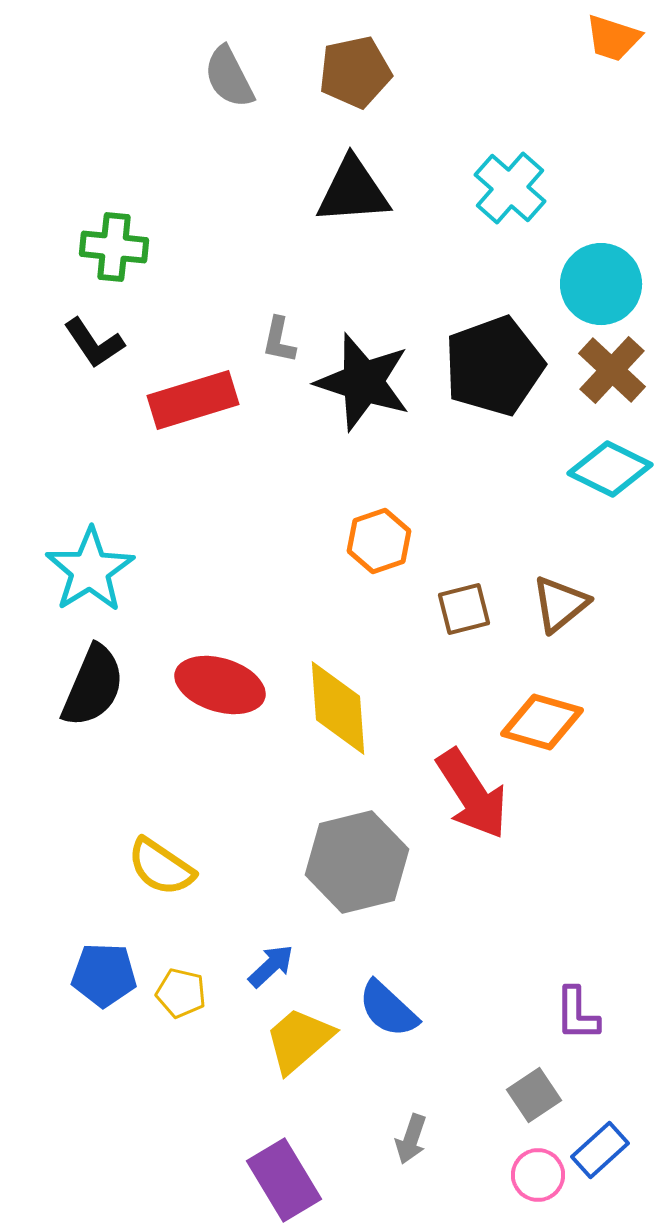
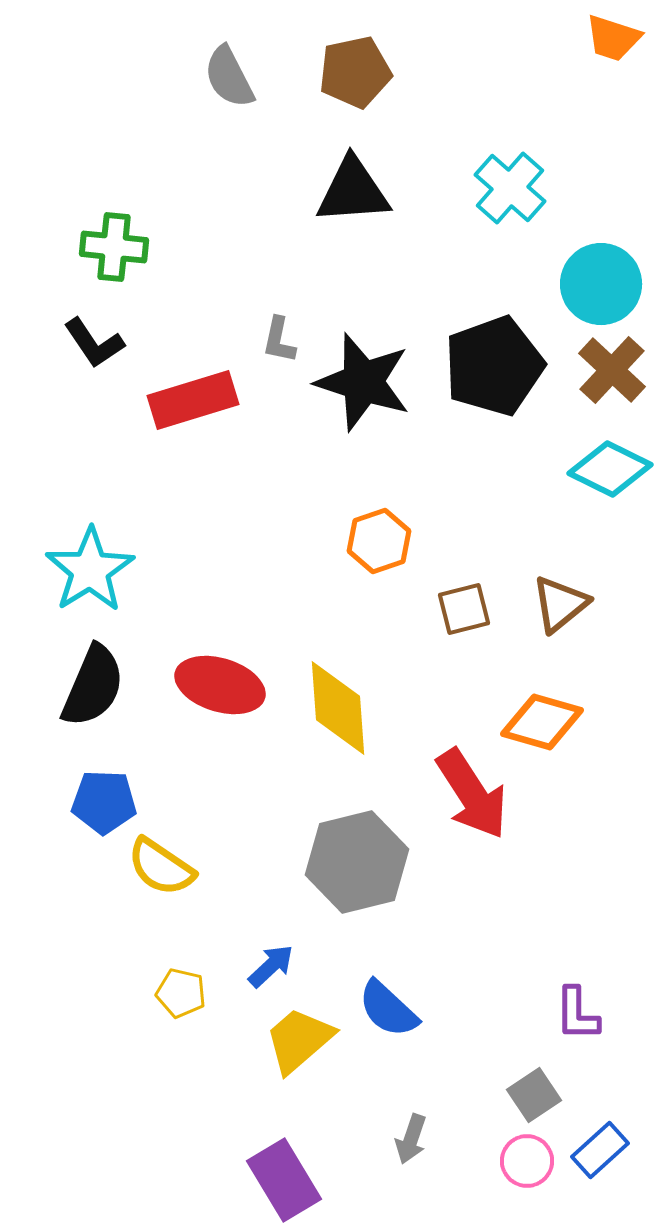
blue pentagon: moved 173 px up
pink circle: moved 11 px left, 14 px up
